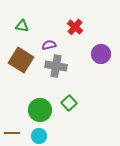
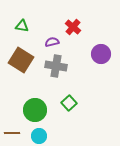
red cross: moved 2 px left
purple semicircle: moved 3 px right, 3 px up
green circle: moved 5 px left
